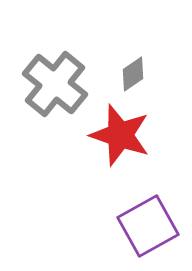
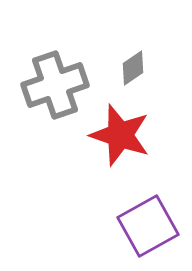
gray diamond: moved 6 px up
gray cross: moved 1 px down; rotated 32 degrees clockwise
